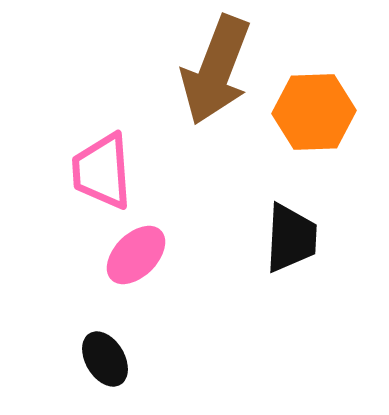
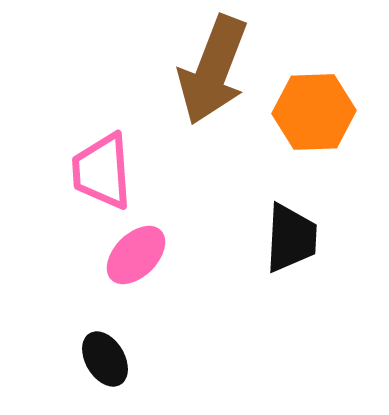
brown arrow: moved 3 px left
